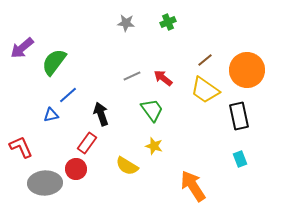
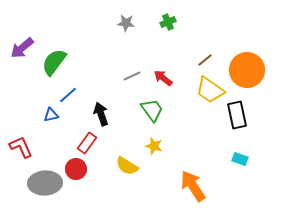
yellow trapezoid: moved 5 px right
black rectangle: moved 2 px left, 1 px up
cyan rectangle: rotated 49 degrees counterclockwise
